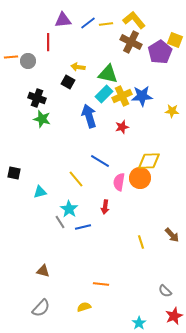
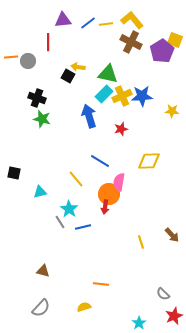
yellow L-shape at (134, 20): moved 2 px left
purple pentagon at (160, 52): moved 2 px right, 1 px up
black square at (68, 82): moved 6 px up
red star at (122, 127): moved 1 px left, 2 px down
orange circle at (140, 178): moved 31 px left, 16 px down
gray semicircle at (165, 291): moved 2 px left, 3 px down
